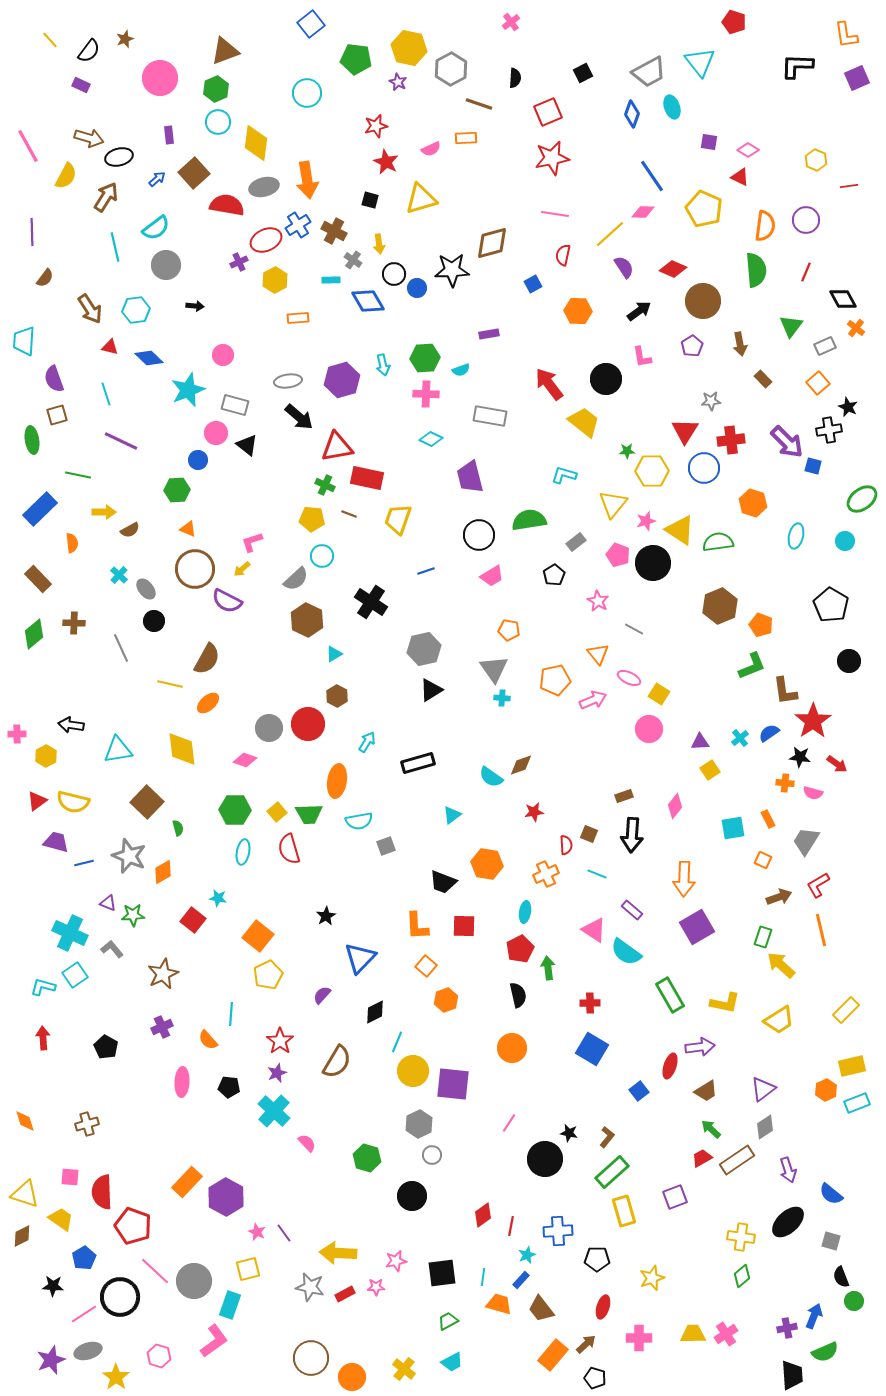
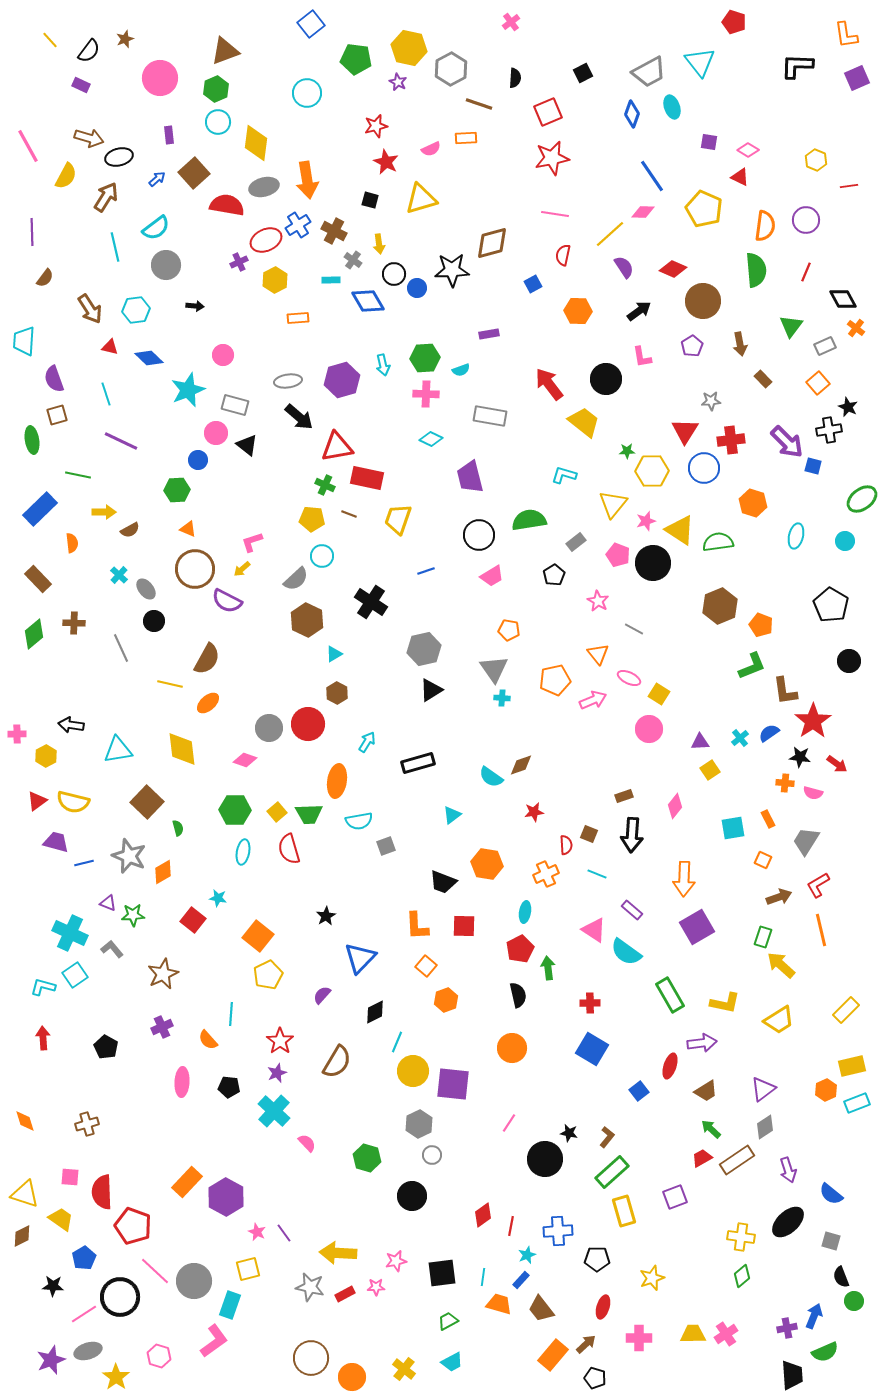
brown hexagon at (337, 696): moved 3 px up
purple arrow at (700, 1047): moved 2 px right, 4 px up
